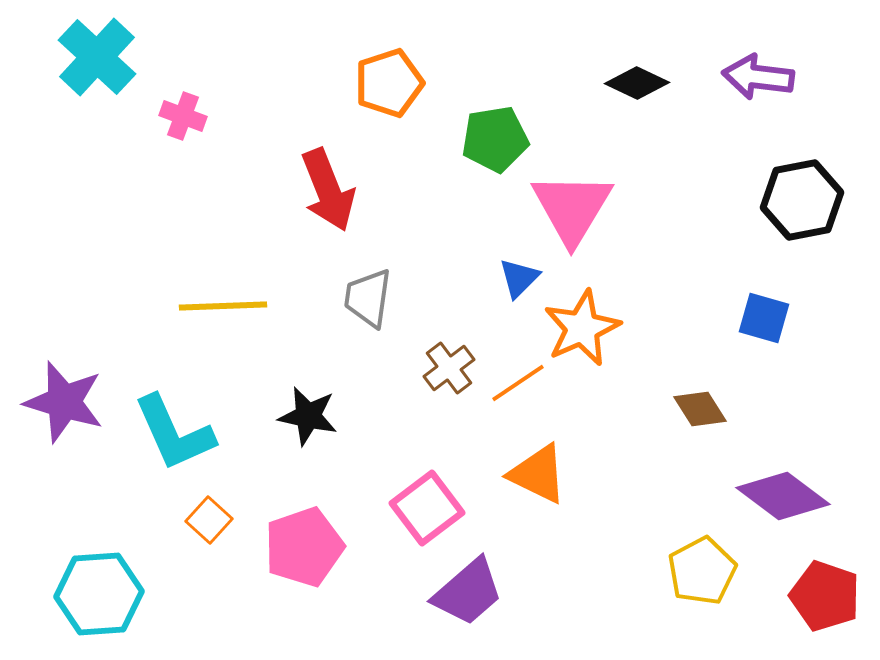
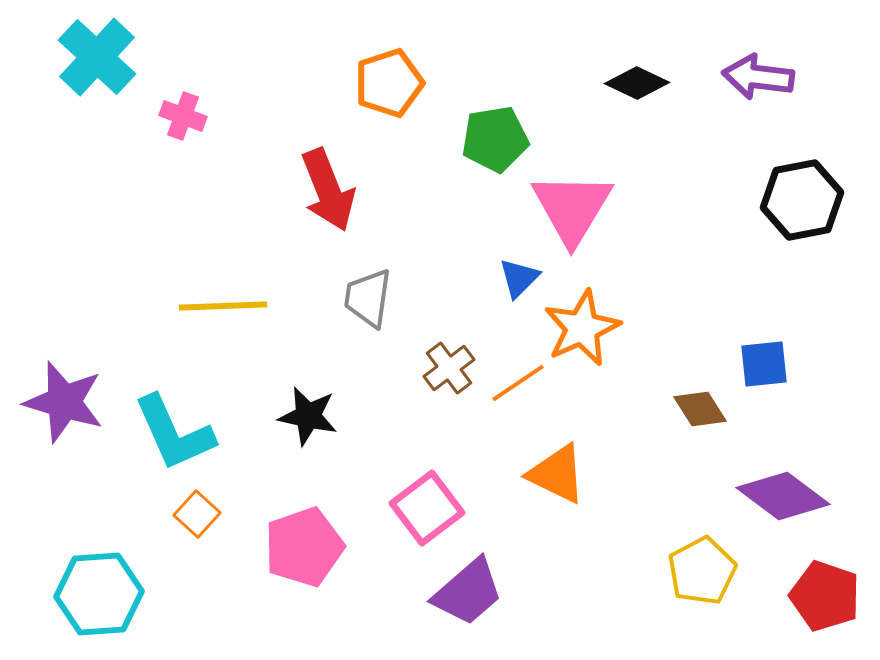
blue square: moved 46 px down; rotated 22 degrees counterclockwise
orange triangle: moved 19 px right
orange square: moved 12 px left, 6 px up
